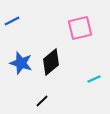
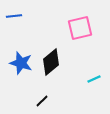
blue line: moved 2 px right, 5 px up; rotated 21 degrees clockwise
